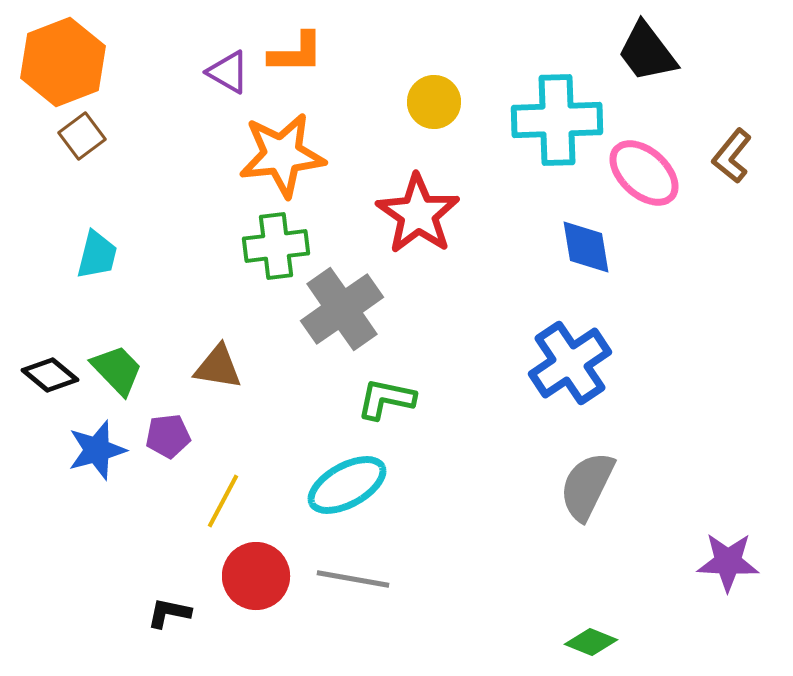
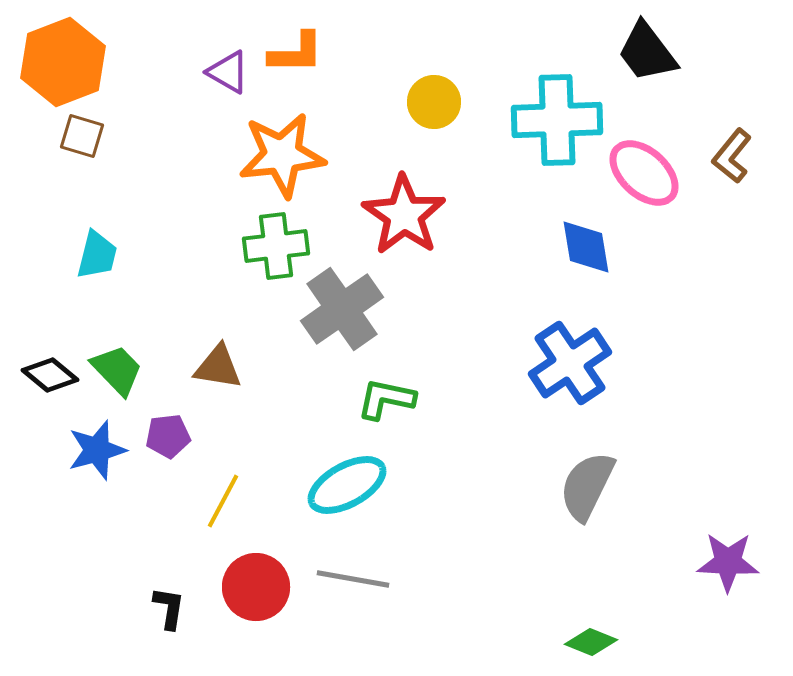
brown square: rotated 36 degrees counterclockwise
red star: moved 14 px left, 1 px down
red circle: moved 11 px down
black L-shape: moved 5 px up; rotated 87 degrees clockwise
